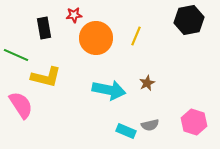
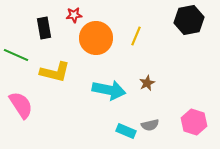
yellow L-shape: moved 9 px right, 5 px up
